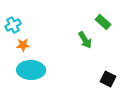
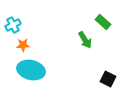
cyan ellipse: rotated 12 degrees clockwise
